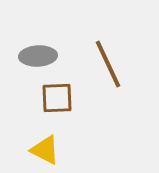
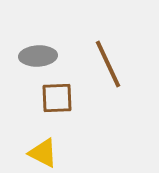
yellow triangle: moved 2 px left, 3 px down
